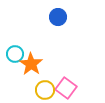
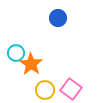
blue circle: moved 1 px down
cyan circle: moved 1 px right, 1 px up
pink square: moved 5 px right, 1 px down
